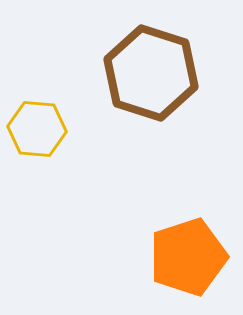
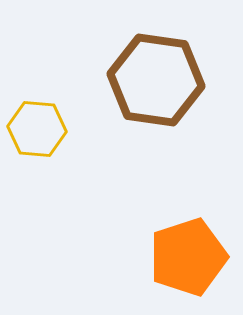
brown hexagon: moved 5 px right, 7 px down; rotated 10 degrees counterclockwise
